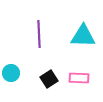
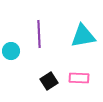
cyan triangle: rotated 12 degrees counterclockwise
cyan circle: moved 22 px up
black square: moved 2 px down
